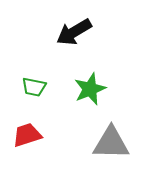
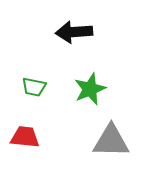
black arrow: rotated 27 degrees clockwise
red trapezoid: moved 2 px left, 2 px down; rotated 24 degrees clockwise
gray triangle: moved 2 px up
